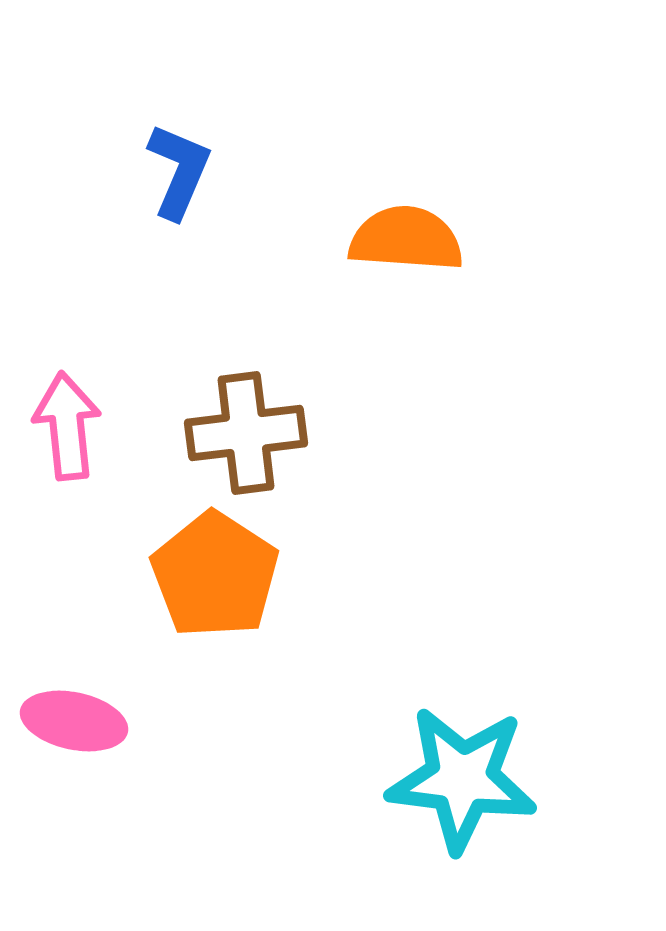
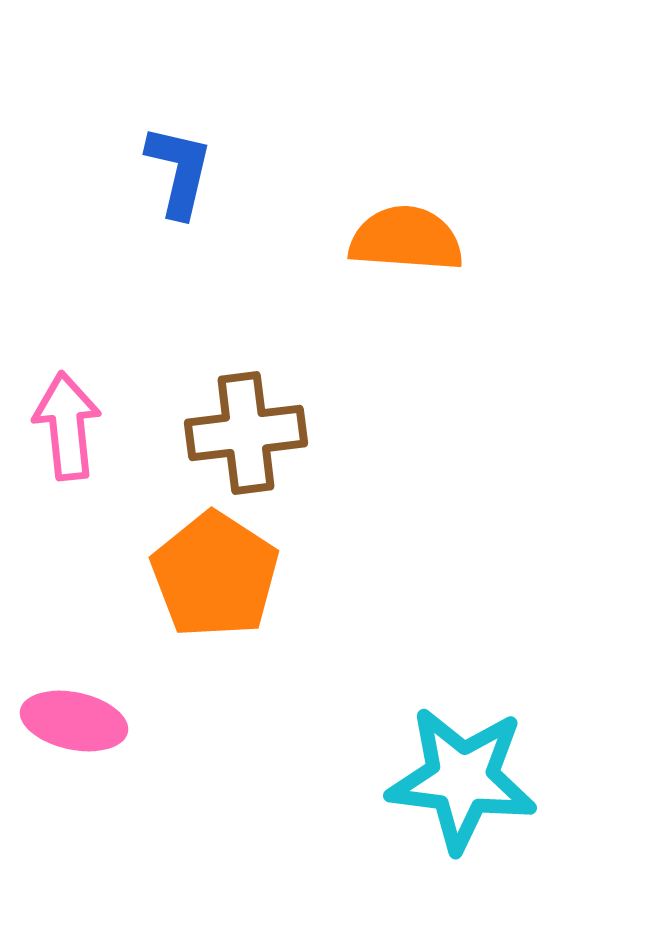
blue L-shape: rotated 10 degrees counterclockwise
